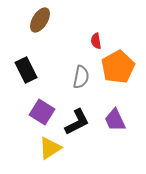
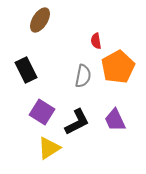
gray semicircle: moved 2 px right, 1 px up
yellow triangle: moved 1 px left
